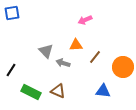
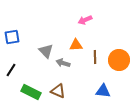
blue square: moved 24 px down
brown line: rotated 40 degrees counterclockwise
orange circle: moved 4 px left, 7 px up
